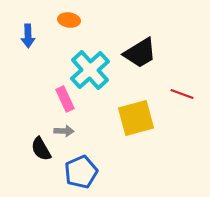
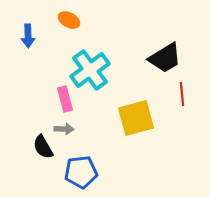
orange ellipse: rotated 20 degrees clockwise
black trapezoid: moved 25 px right, 5 px down
cyan cross: rotated 6 degrees clockwise
red line: rotated 65 degrees clockwise
pink rectangle: rotated 10 degrees clockwise
gray arrow: moved 2 px up
black semicircle: moved 2 px right, 2 px up
blue pentagon: rotated 16 degrees clockwise
